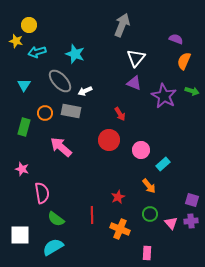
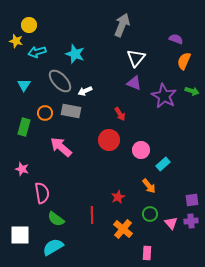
purple square: rotated 24 degrees counterclockwise
orange cross: moved 3 px right; rotated 18 degrees clockwise
